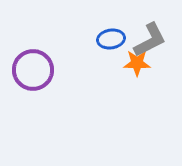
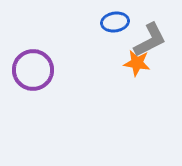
blue ellipse: moved 4 px right, 17 px up
orange star: rotated 8 degrees clockwise
